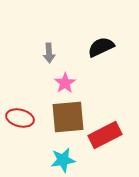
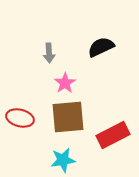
red rectangle: moved 8 px right
